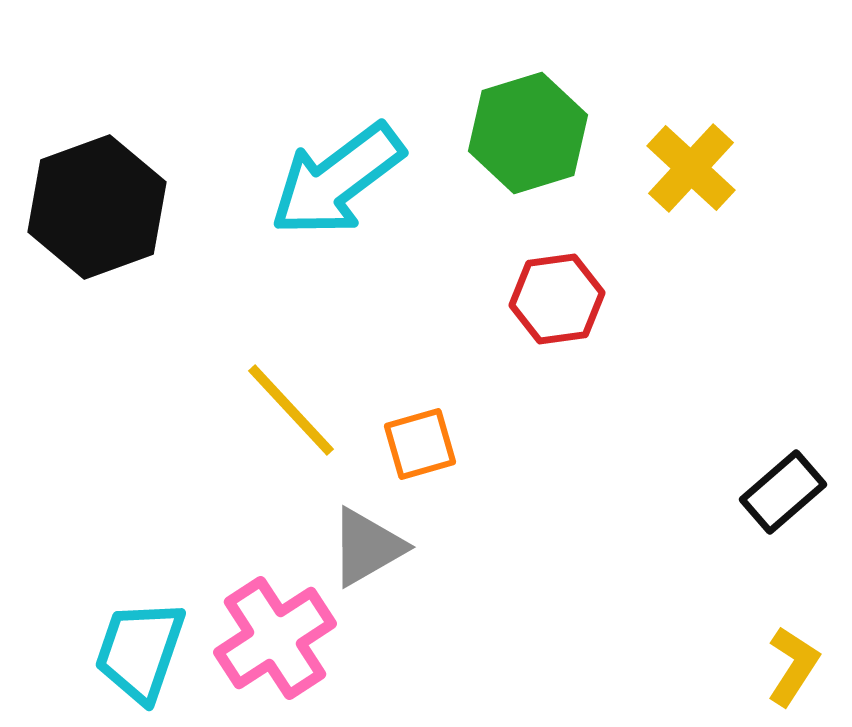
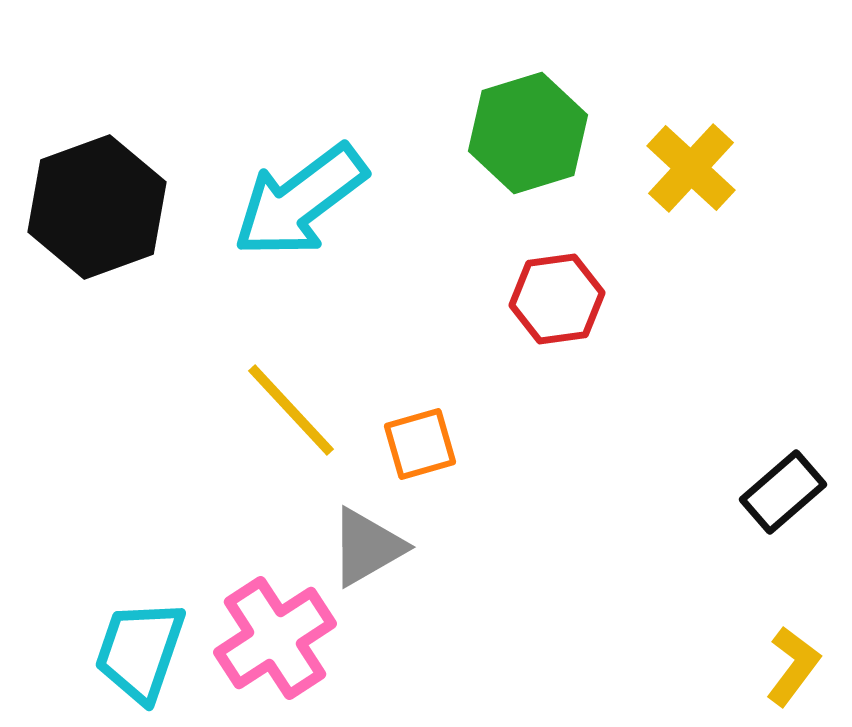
cyan arrow: moved 37 px left, 21 px down
yellow L-shape: rotated 4 degrees clockwise
